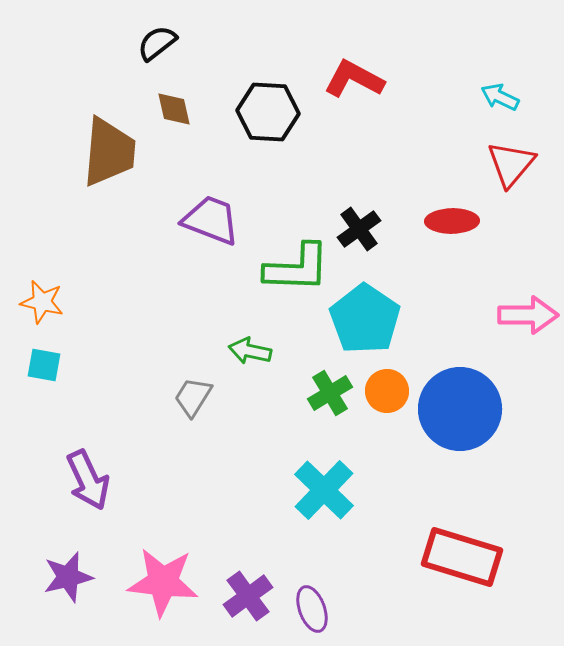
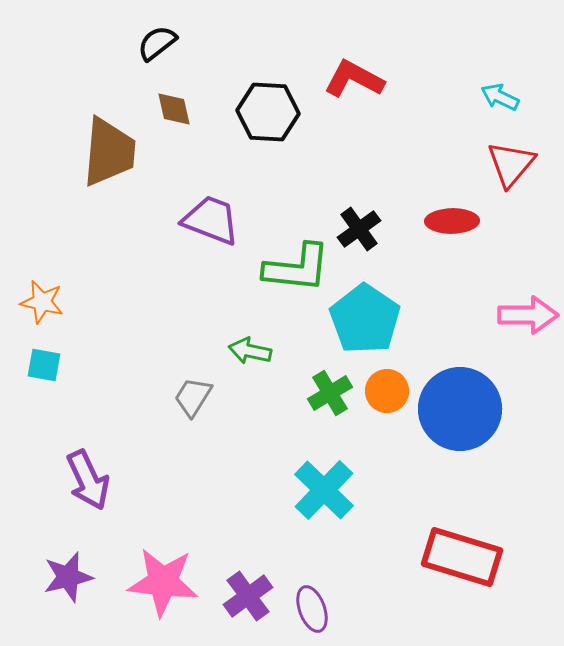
green L-shape: rotated 4 degrees clockwise
